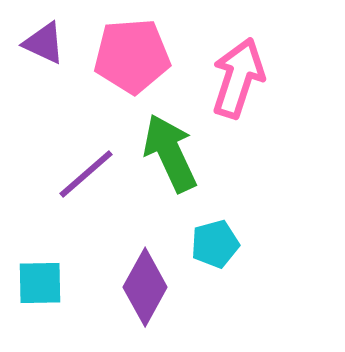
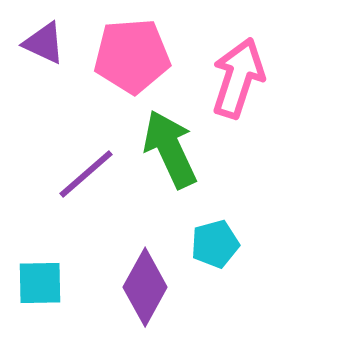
green arrow: moved 4 px up
